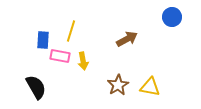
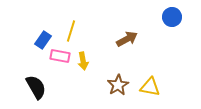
blue rectangle: rotated 30 degrees clockwise
